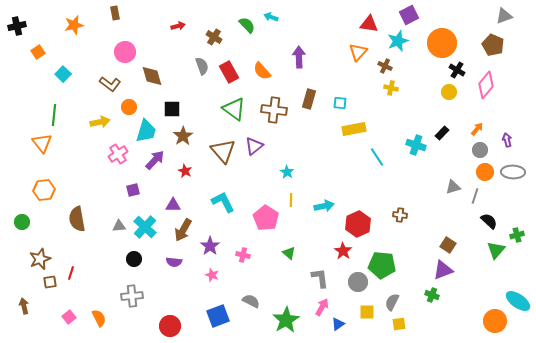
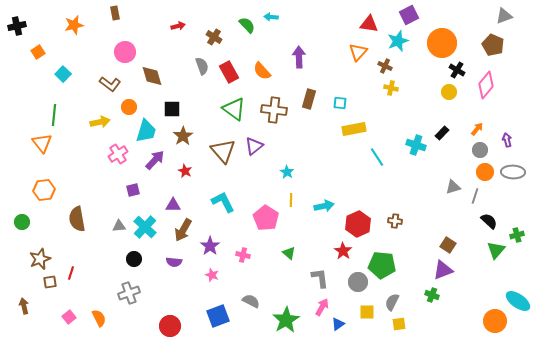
cyan arrow at (271, 17): rotated 16 degrees counterclockwise
brown cross at (400, 215): moved 5 px left, 6 px down
gray cross at (132, 296): moved 3 px left, 3 px up; rotated 15 degrees counterclockwise
